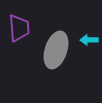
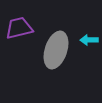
purple trapezoid: rotated 100 degrees counterclockwise
